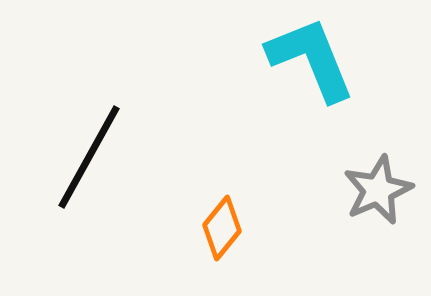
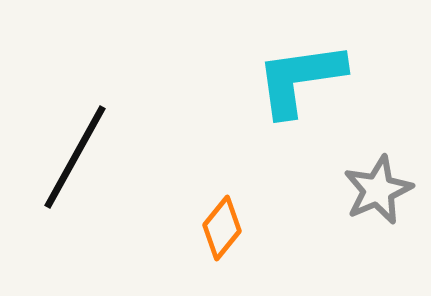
cyan L-shape: moved 11 px left, 20 px down; rotated 76 degrees counterclockwise
black line: moved 14 px left
